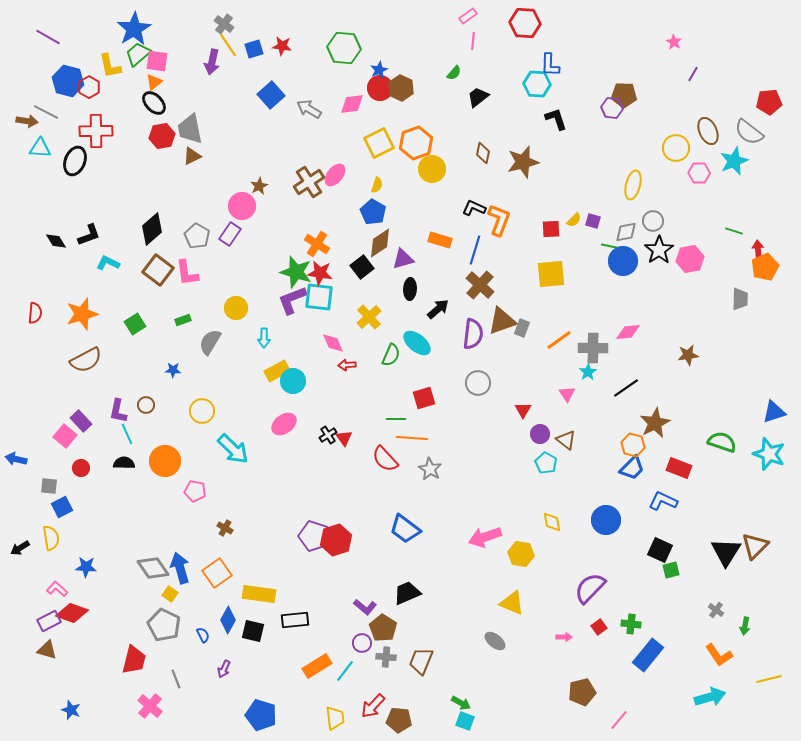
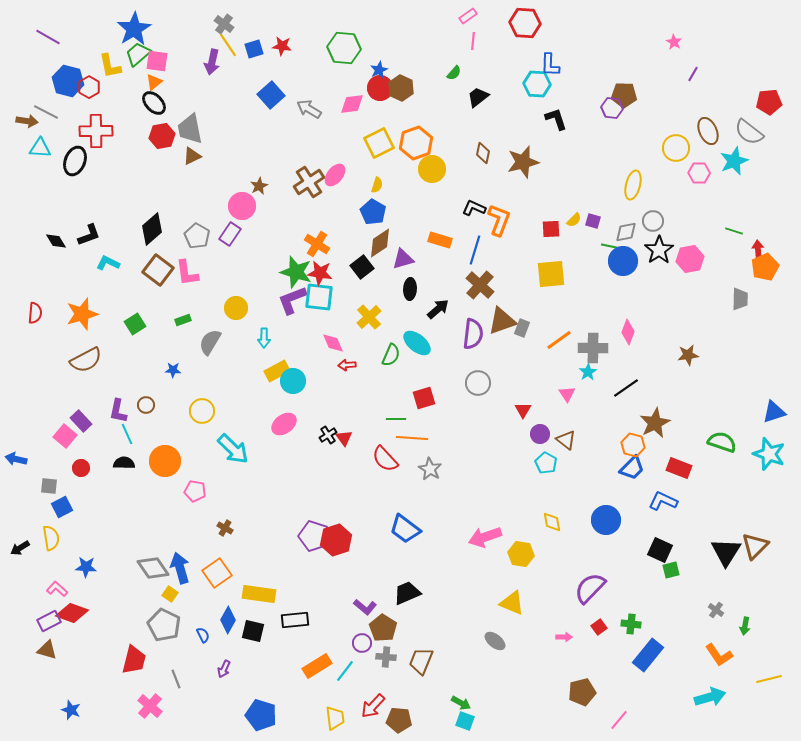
pink diamond at (628, 332): rotated 65 degrees counterclockwise
